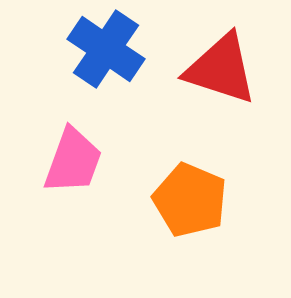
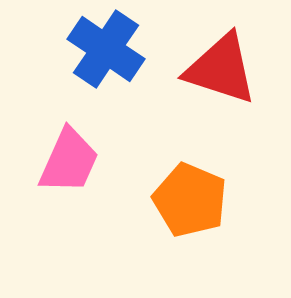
pink trapezoid: moved 4 px left; rotated 4 degrees clockwise
